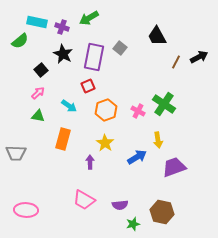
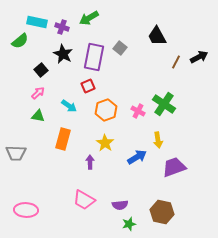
green star: moved 4 px left
